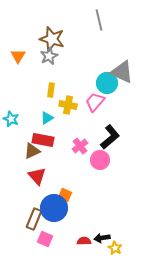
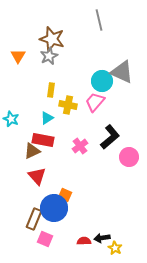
cyan circle: moved 5 px left, 2 px up
pink circle: moved 29 px right, 3 px up
